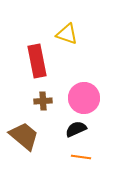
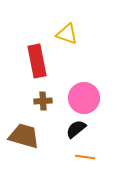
black semicircle: rotated 15 degrees counterclockwise
brown trapezoid: rotated 24 degrees counterclockwise
orange line: moved 4 px right
